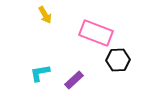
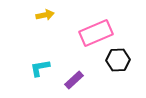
yellow arrow: rotated 72 degrees counterclockwise
pink rectangle: rotated 44 degrees counterclockwise
cyan L-shape: moved 5 px up
